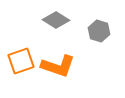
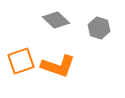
gray diamond: rotated 12 degrees clockwise
gray hexagon: moved 3 px up
